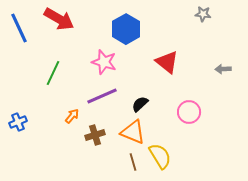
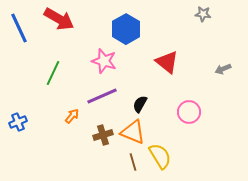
pink star: moved 1 px up
gray arrow: rotated 21 degrees counterclockwise
black semicircle: rotated 18 degrees counterclockwise
brown cross: moved 8 px right
